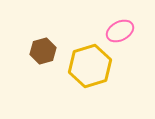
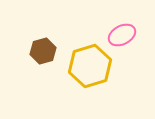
pink ellipse: moved 2 px right, 4 px down
